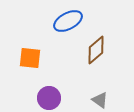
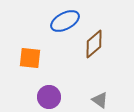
blue ellipse: moved 3 px left
brown diamond: moved 2 px left, 6 px up
purple circle: moved 1 px up
